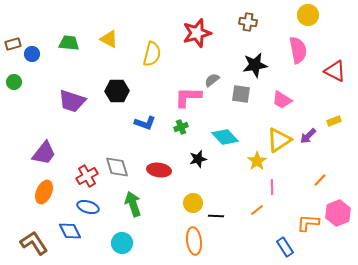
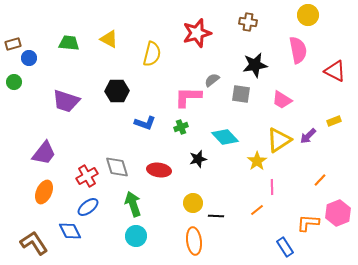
blue circle at (32, 54): moved 3 px left, 4 px down
purple trapezoid at (72, 101): moved 6 px left
blue ellipse at (88, 207): rotated 55 degrees counterclockwise
cyan circle at (122, 243): moved 14 px right, 7 px up
